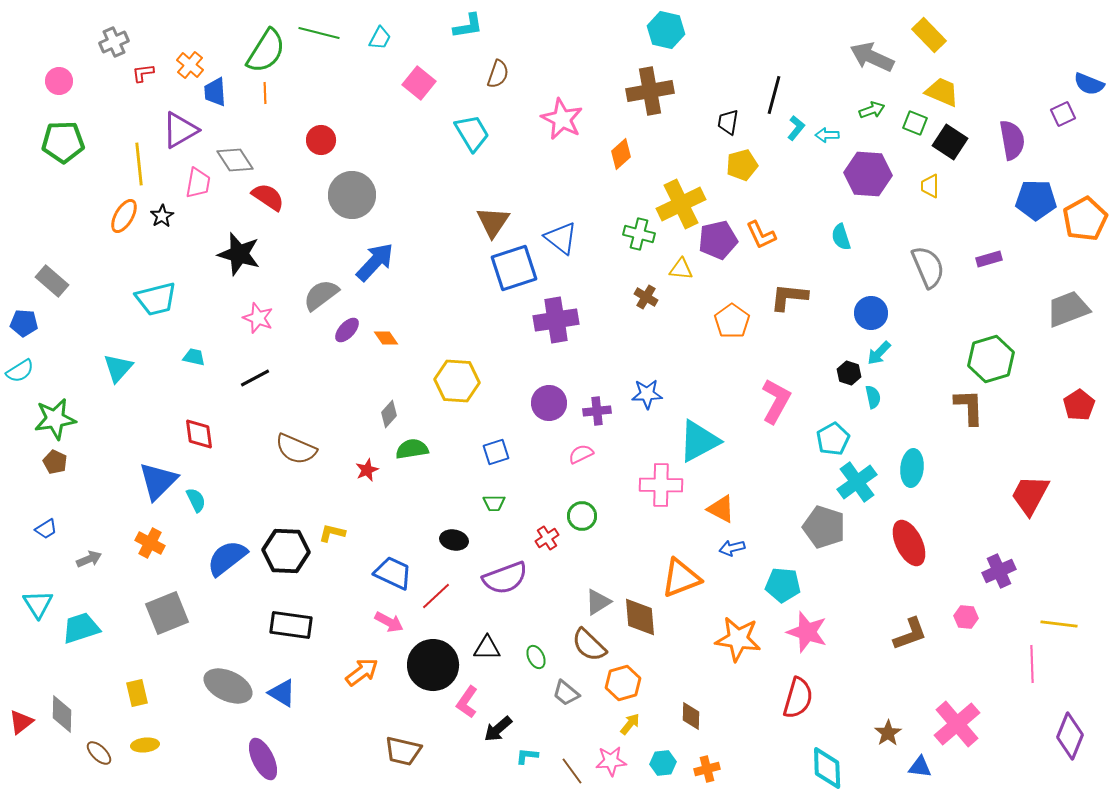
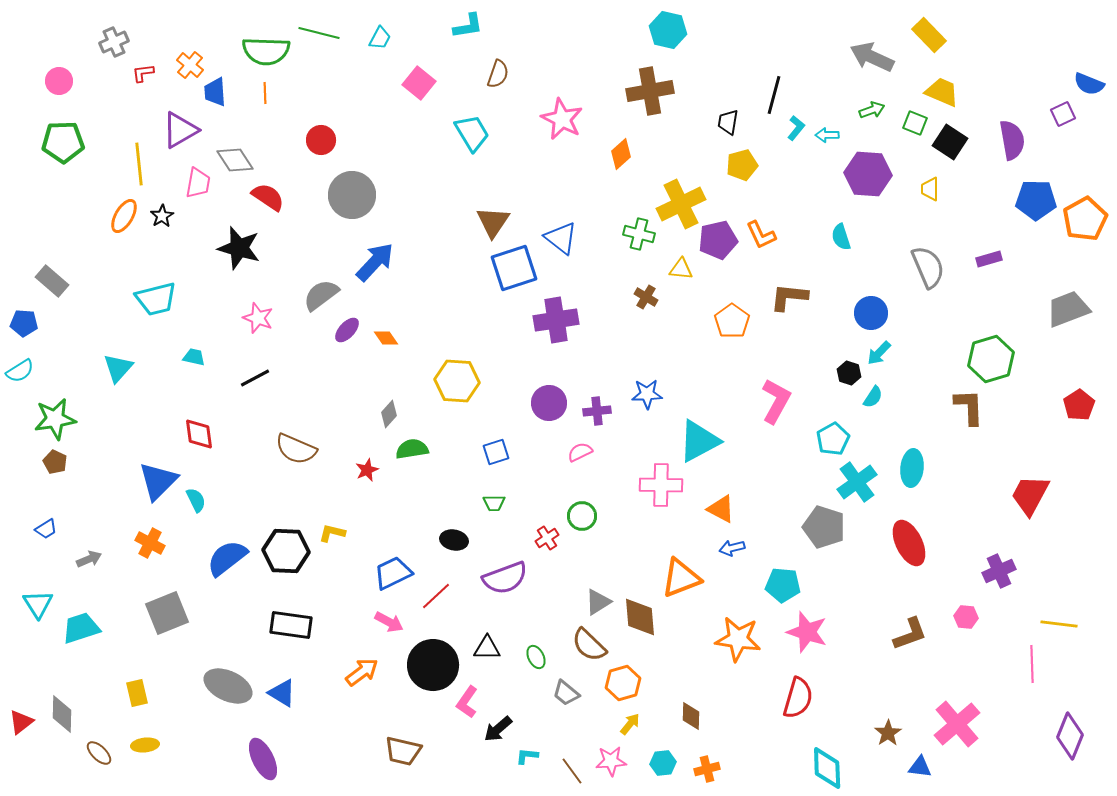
cyan hexagon at (666, 30): moved 2 px right
green semicircle at (266, 51): rotated 60 degrees clockwise
yellow trapezoid at (930, 186): moved 3 px down
black star at (239, 254): moved 6 px up
cyan semicircle at (873, 397): rotated 45 degrees clockwise
pink semicircle at (581, 454): moved 1 px left, 2 px up
blue trapezoid at (393, 573): rotated 51 degrees counterclockwise
